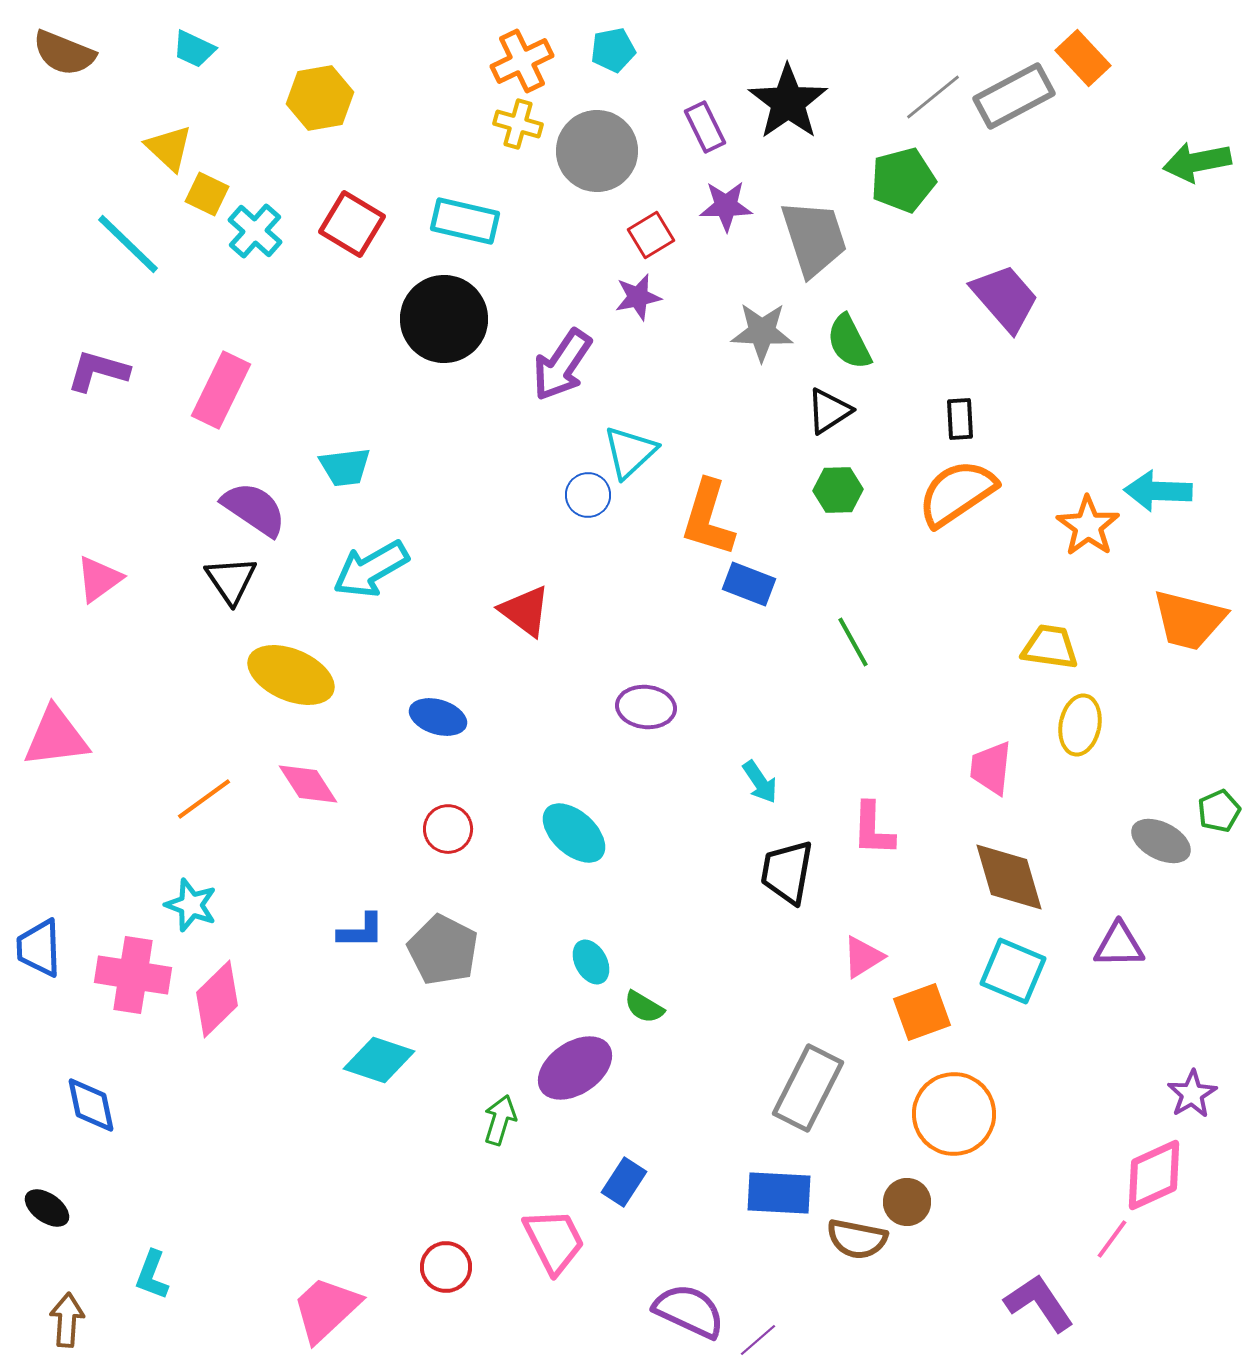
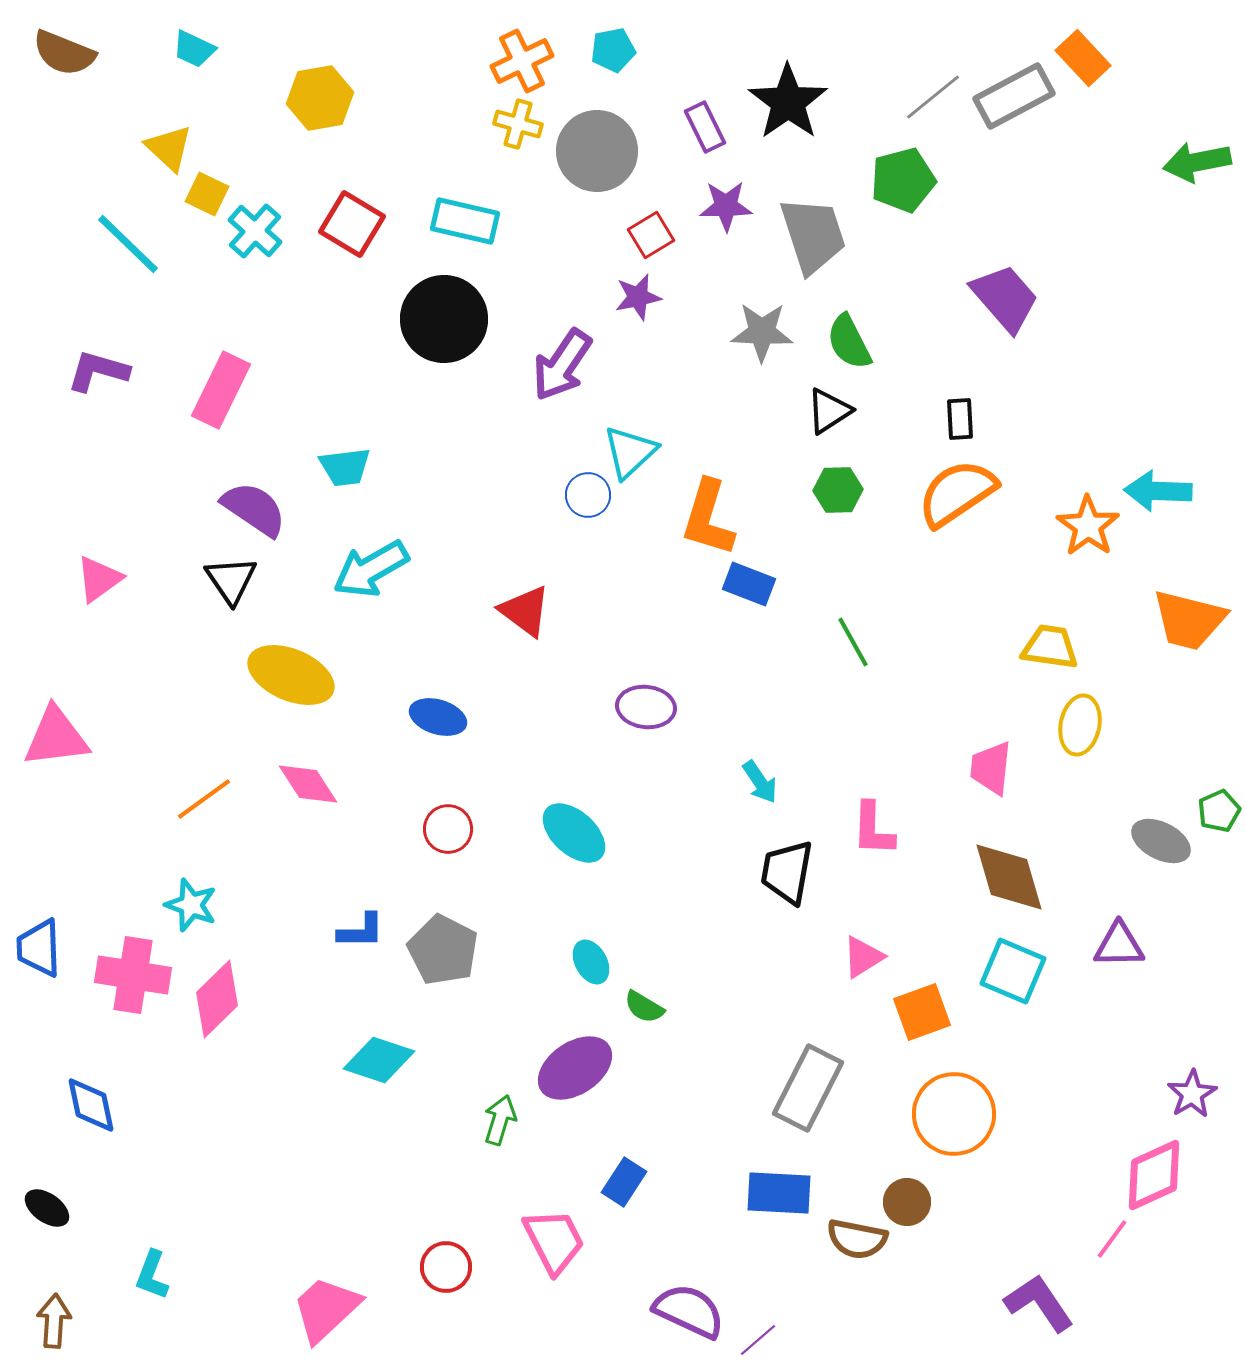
gray trapezoid at (814, 238): moved 1 px left, 3 px up
brown arrow at (67, 1320): moved 13 px left, 1 px down
